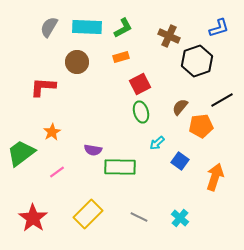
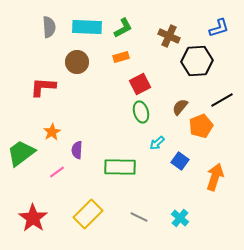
gray semicircle: rotated 145 degrees clockwise
black hexagon: rotated 16 degrees clockwise
orange pentagon: rotated 15 degrees counterclockwise
purple semicircle: moved 16 px left; rotated 84 degrees clockwise
